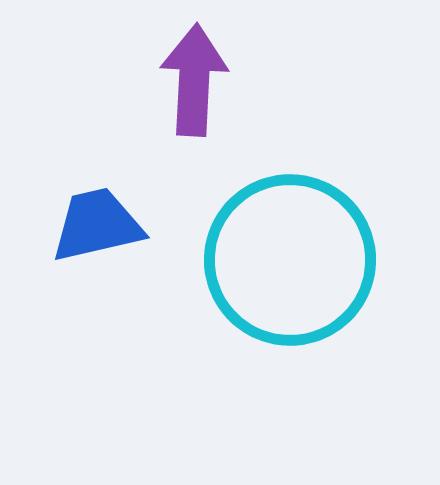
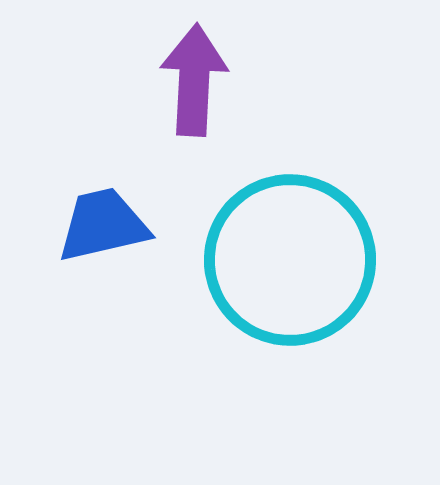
blue trapezoid: moved 6 px right
